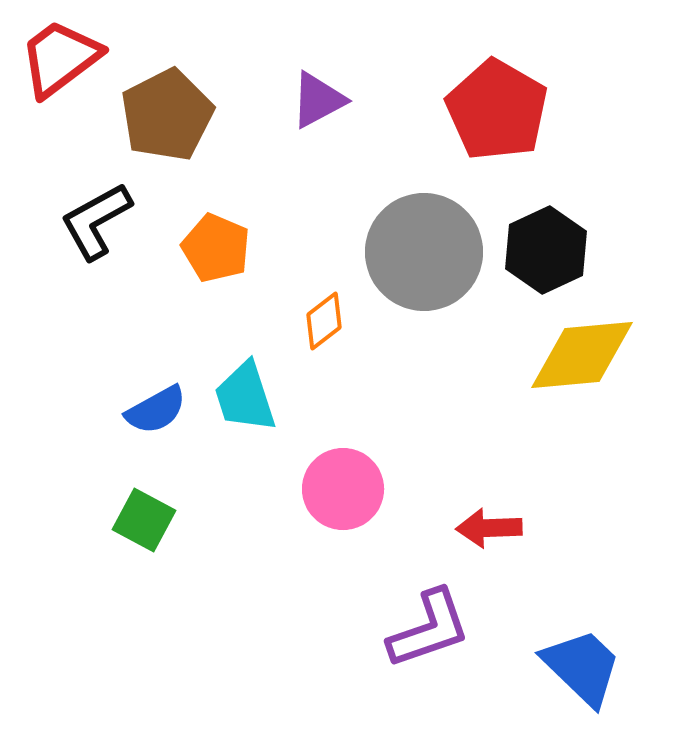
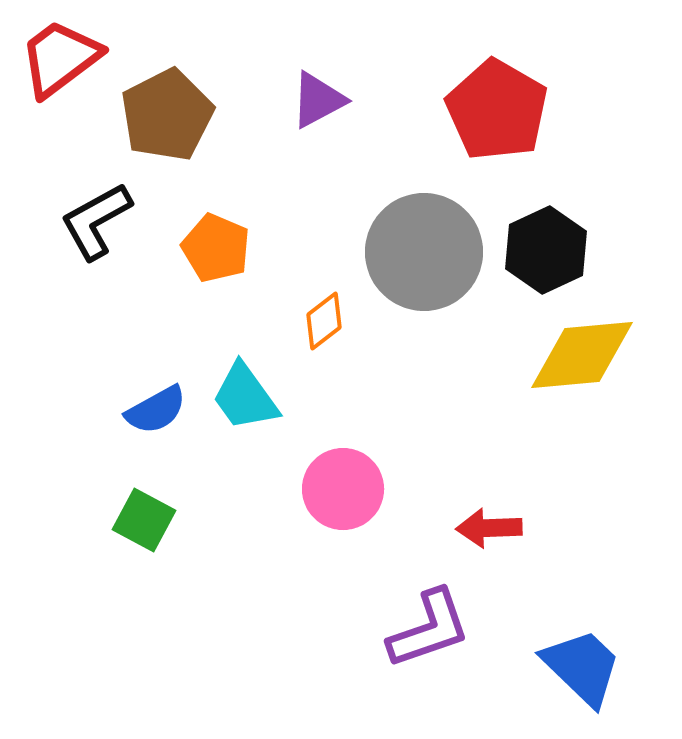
cyan trapezoid: rotated 18 degrees counterclockwise
